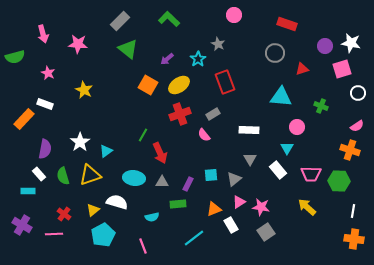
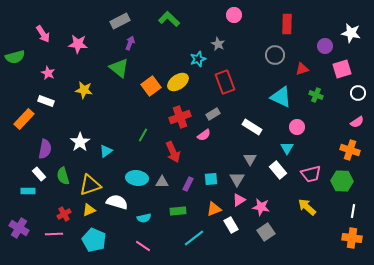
gray rectangle at (120, 21): rotated 18 degrees clockwise
red rectangle at (287, 24): rotated 72 degrees clockwise
pink arrow at (43, 34): rotated 18 degrees counterclockwise
white star at (351, 43): moved 10 px up
green triangle at (128, 49): moved 9 px left, 19 px down
gray circle at (275, 53): moved 2 px down
purple arrow at (167, 59): moved 37 px left, 16 px up; rotated 152 degrees clockwise
cyan star at (198, 59): rotated 14 degrees clockwise
orange square at (148, 85): moved 3 px right, 1 px down; rotated 24 degrees clockwise
yellow ellipse at (179, 85): moved 1 px left, 3 px up
yellow star at (84, 90): rotated 18 degrees counterclockwise
cyan triangle at (281, 97): rotated 20 degrees clockwise
white rectangle at (45, 104): moved 1 px right, 3 px up
green cross at (321, 106): moved 5 px left, 11 px up
red cross at (180, 114): moved 3 px down
pink semicircle at (357, 126): moved 4 px up
white rectangle at (249, 130): moved 3 px right, 3 px up; rotated 30 degrees clockwise
pink semicircle at (204, 135): rotated 88 degrees counterclockwise
red arrow at (160, 153): moved 13 px right, 1 px up
pink trapezoid at (311, 174): rotated 15 degrees counterclockwise
yellow triangle at (90, 175): moved 10 px down
cyan square at (211, 175): moved 4 px down
cyan ellipse at (134, 178): moved 3 px right
gray triangle at (234, 179): moved 3 px right; rotated 21 degrees counterclockwise
green hexagon at (339, 181): moved 3 px right
pink triangle at (239, 202): moved 2 px up
green rectangle at (178, 204): moved 7 px down
yellow triangle at (93, 210): moved 4 px left; rotated 16 degrees clockwise
red cross at (64, 214): rotated 24 degrees clockwise
cyan semicircle at (152, 217): moved 8 px left, 1 px down
purple cross at (22, 225): moved 3 px left, 3 px down
cyan pentagon at (103, 235): moved 9 px left, 5 px down; rotated 20 degrees counterclockwise
orange cross at (354, 239): moved 2 px left, 1 px up
pink line at (143, 246): rotated 35 degrees counterclockwise
